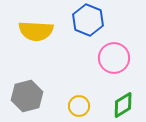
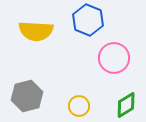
green diamond: moved 3 px right
